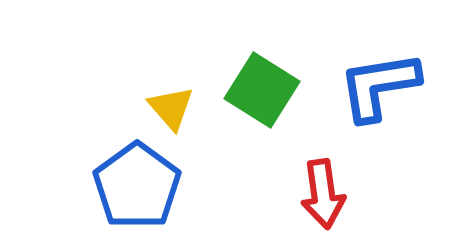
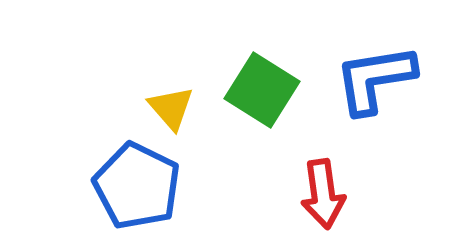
blue L-shape: moved 4 px left, 7 px up
blue pentagon: rotated 10 degrees counterclockwise
